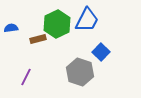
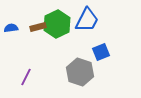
brown rectangle: moved 12 px up
blue square: rotated 24 degrees clockwise
